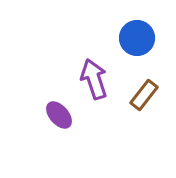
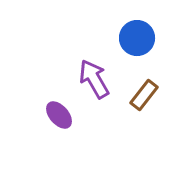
purple arrow: rotated 12 degrees counterclockwise
